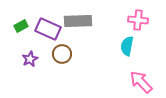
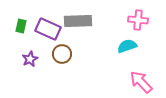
green rectangle: rotated 48 degrees counterclockwise
cyan semicircle: rotated 60 degrees clockwise
